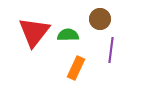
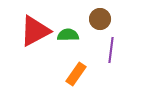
red triangle: moved 1 px right, 1 px up; rotated 24 degrees clockwise
orange rectangle: moved 6 px down; rotated 10 degrees clockwise
